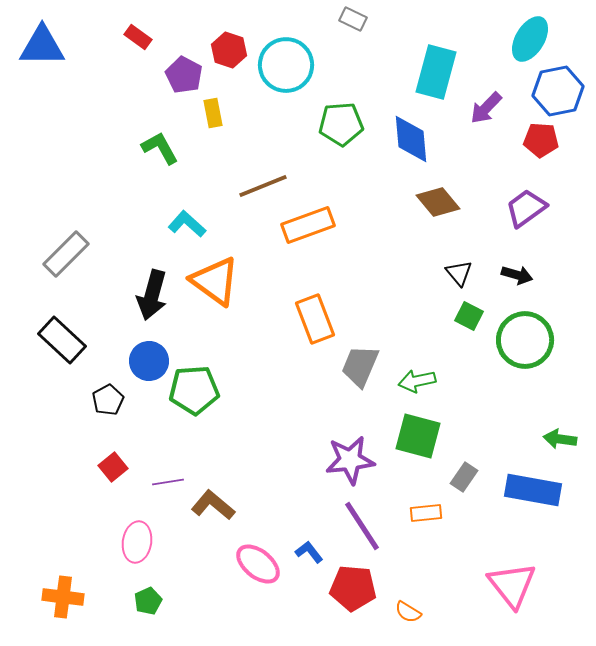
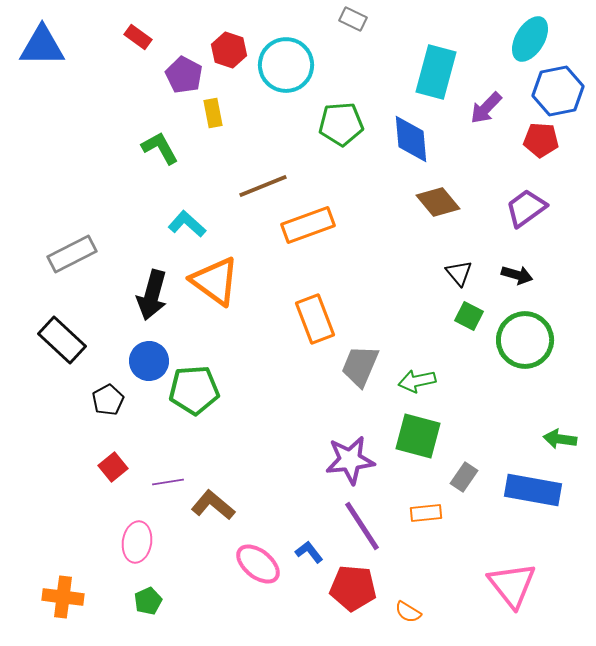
gray rectangle at (66, 254): moved 6 px right; rotated 18 degrees clockwise
